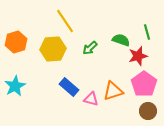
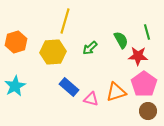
yellow line: rotated 50 degrees clockwise
green semicircle: rotated 42 degrees clockwise
yellow hexagon: moved 3 px down
red star: rotated 18 degrees clockwise
orange triangle: moved 3 px right, 1 px down
